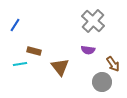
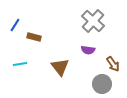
brown rectangle: moved 14 px up
gray circle: moved 2 px down
